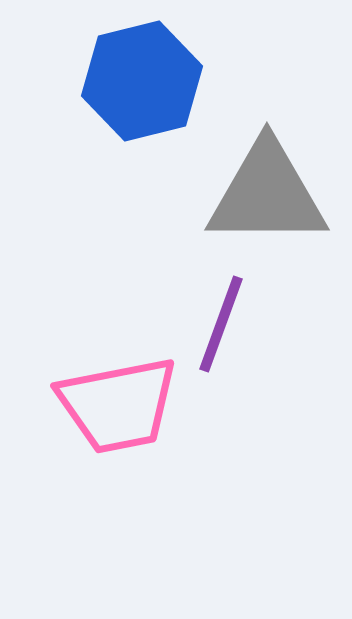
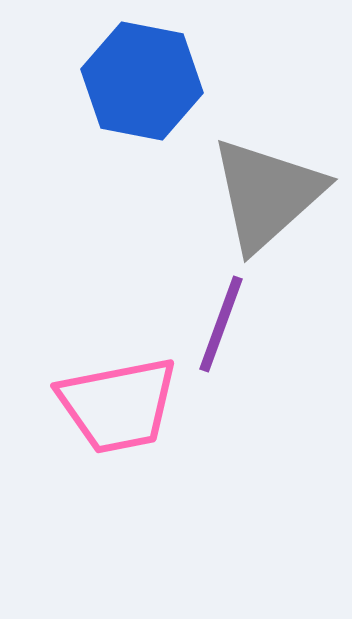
blue hexagon: rotated 25 degrees clockwise
gray triangle: rotated 42 degrees counterclockwise
